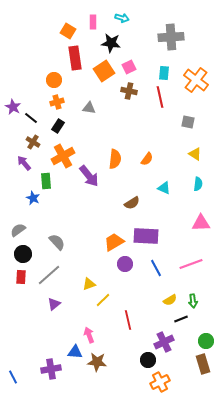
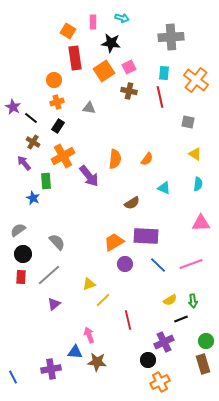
blue line at (156, 268): moved 2 px right, 3 px up; rotated 18 degrees counterclockwise
